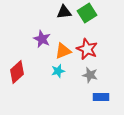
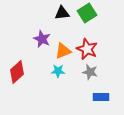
black triangle: moved 2 px left, 1 px down
cyan star: rotated 16 degrees clockwise
gray star: moved 3 px up
